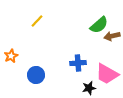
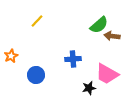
brown arrow: rotated 21 degrees clockwise
blue cross: moved 5 px left, 4 px up
